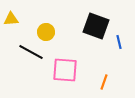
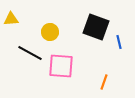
black square: moved 1 px down
yellow circle: moved 4 px right
black line: moved 1 px left, 1 px down
pink square: moved 4 px left, 4 px up
